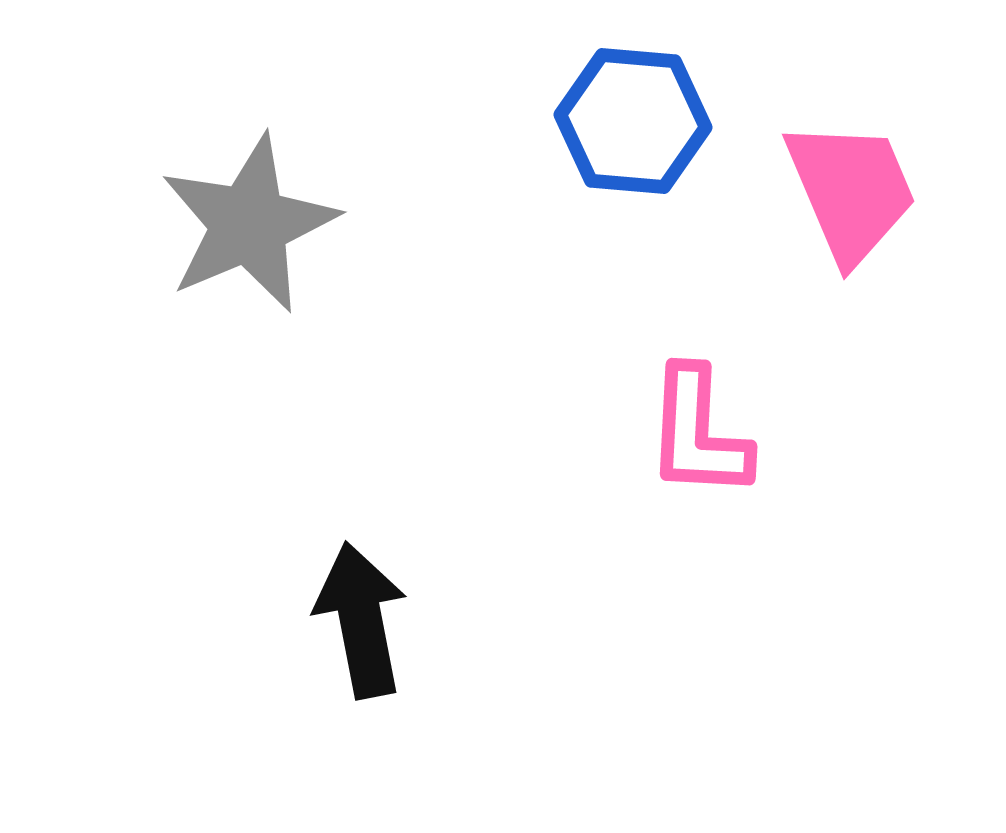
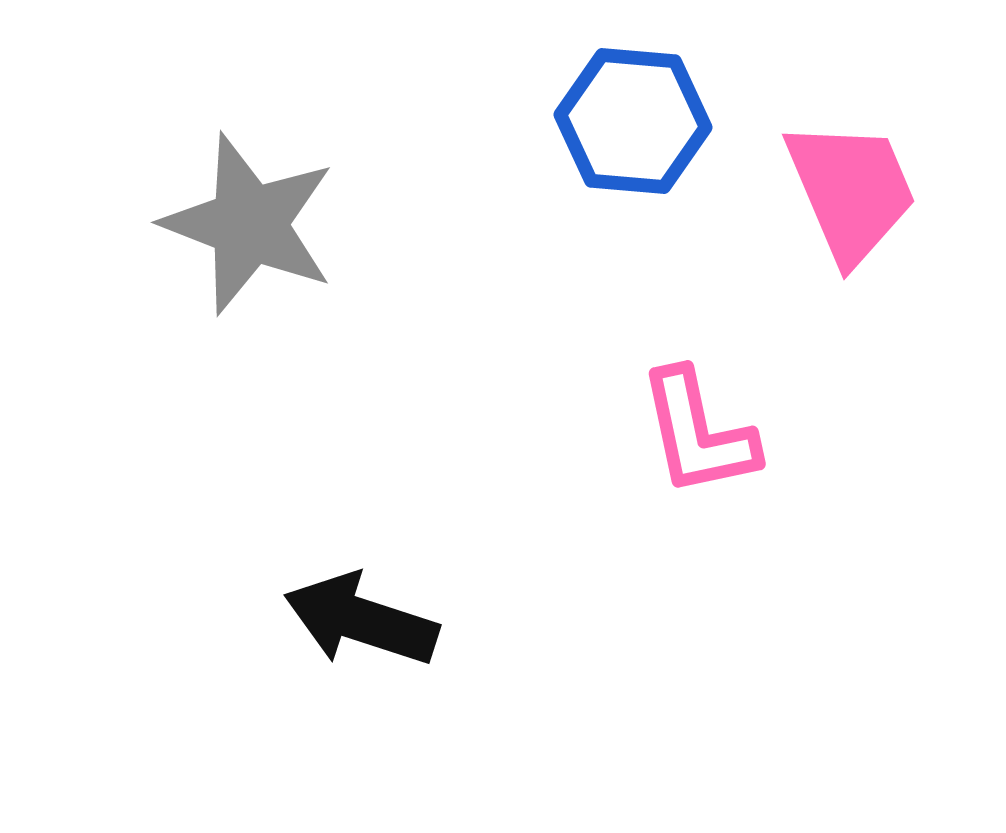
gray star: rotated 28 degrees counterclockwise
pink L-shape: rotated 15 degrees counterclockwise
black arrow: rotated 61 degrees counterclockwise
